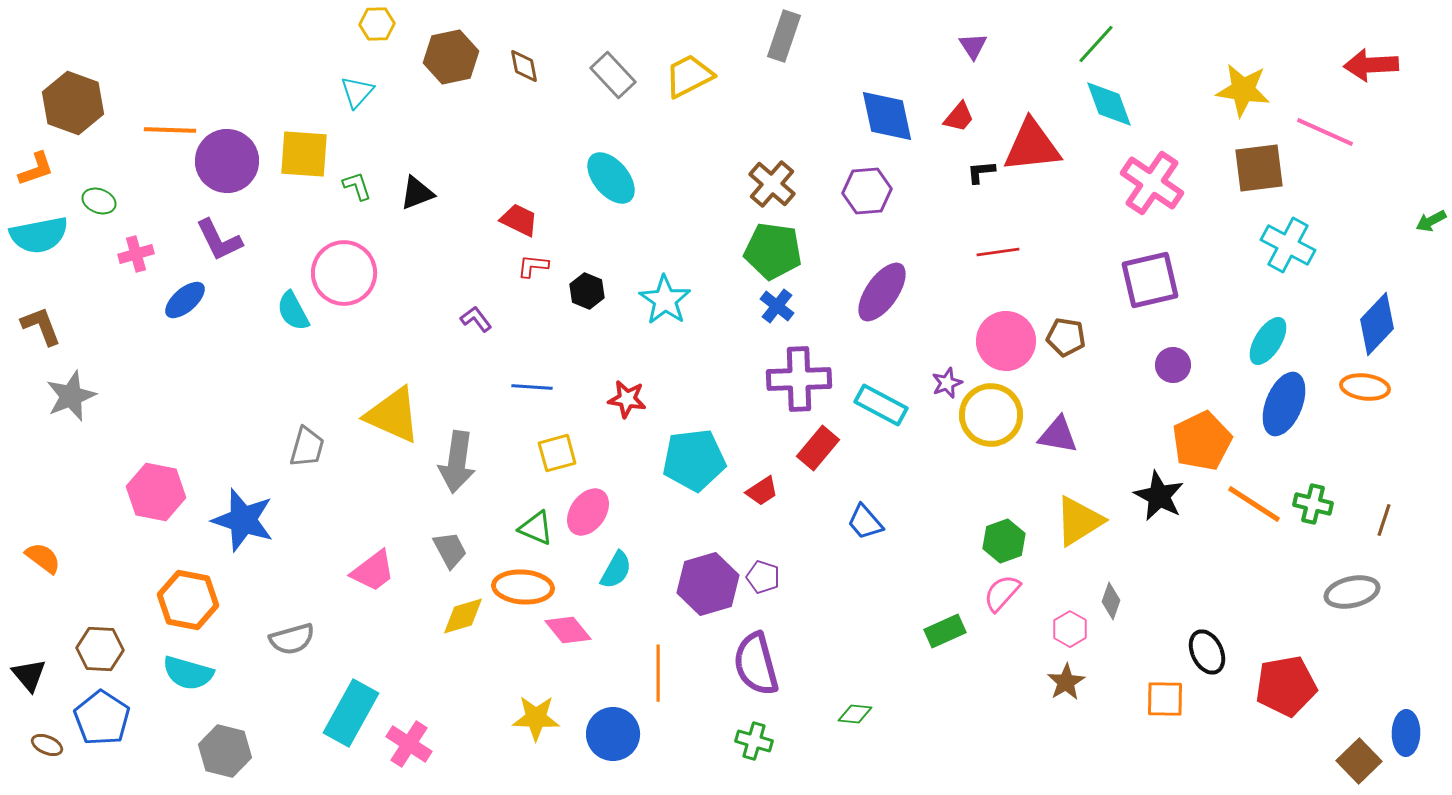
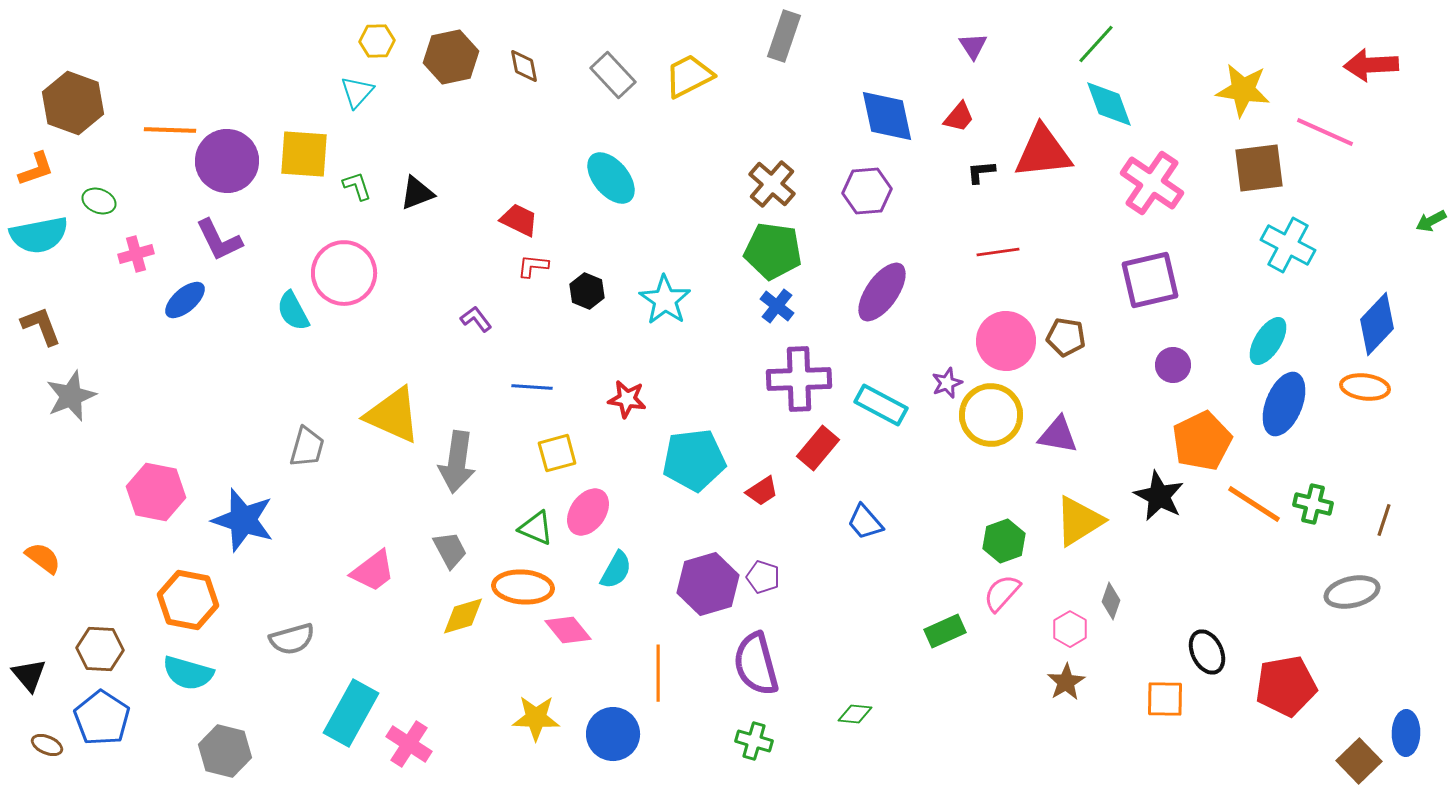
yellow hexagon at (377, 24): moved 17 px down
red triangle at (1032, 146): moved 11 px right, 6 px down
